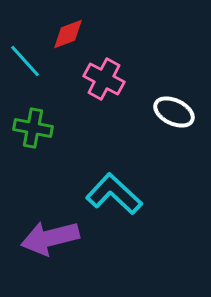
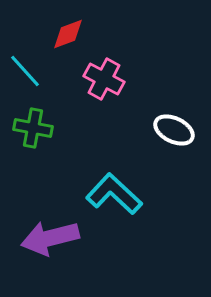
cyan line: moved 10 px down
white ellipse: moved 18 px down
